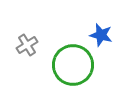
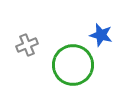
gray cross: rotated 10 degrees clockwise
